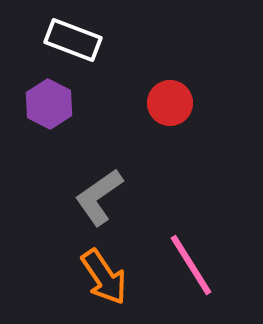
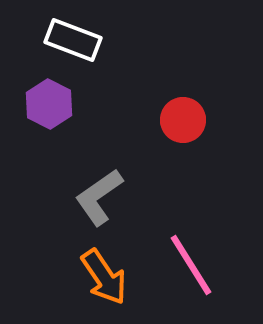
red circle: moved 13 px right, 17 px down
